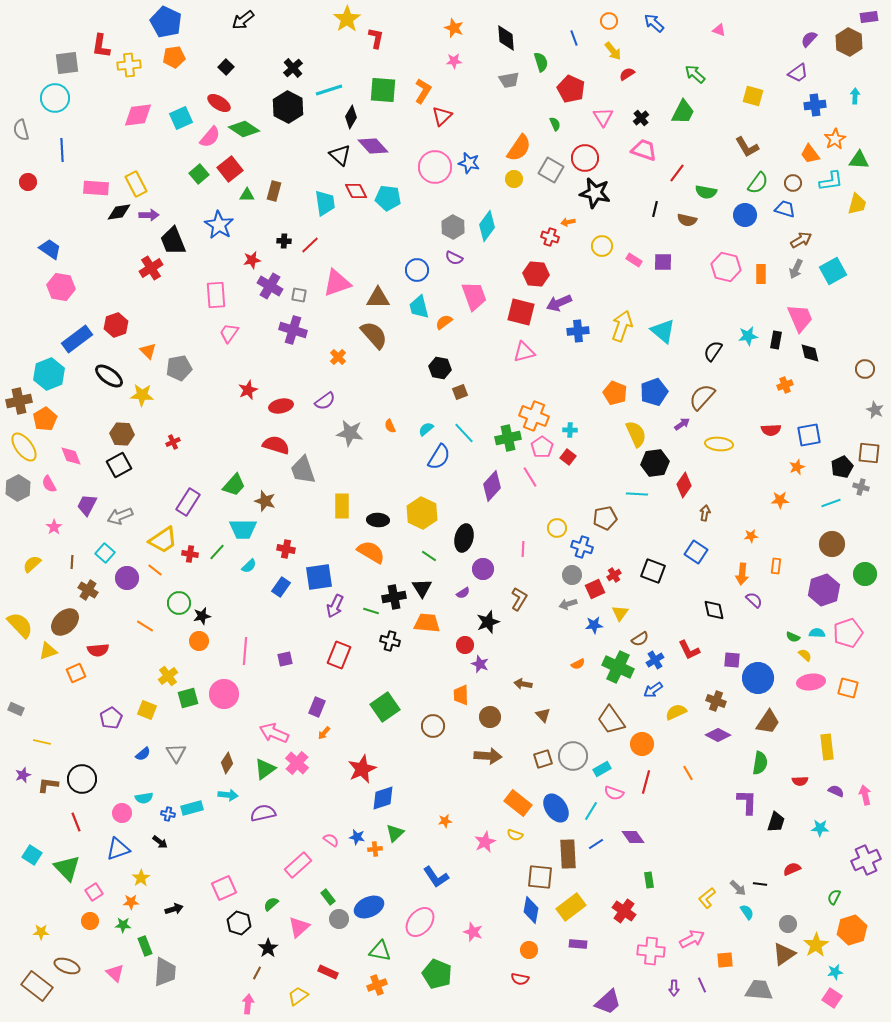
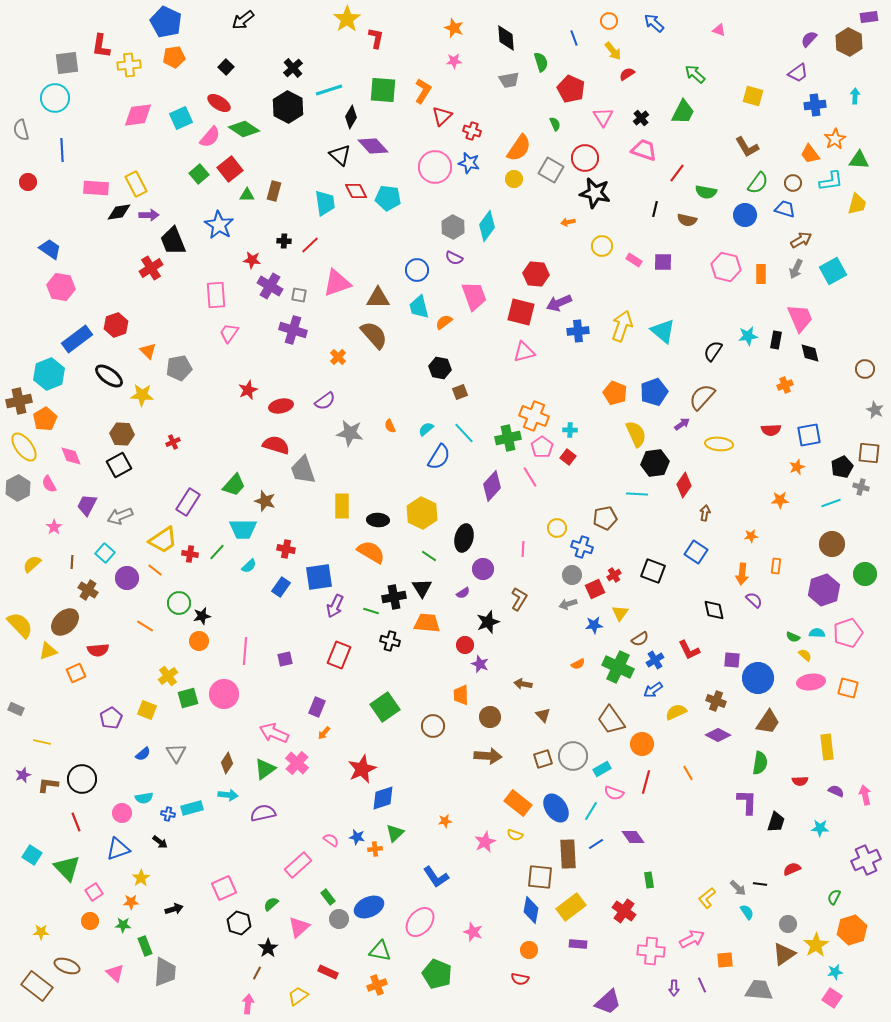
red cross at (550, 237): moved 78 px left, 106 px up
red star at (252, 260): rotated 18 degrees clockwise
